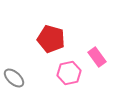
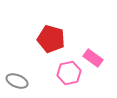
pink rectangle: moved 4 px left, 1 px down; rotated 18 degrees counterclockwise
gray ellipse: moved 3 px right, 3 px down; rotated 20 degrees counterclockwise
